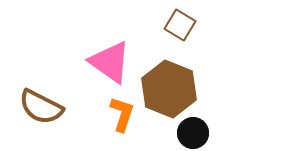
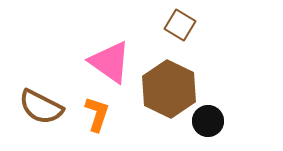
brown hexagon: rotated 4 degrees clockwise
orange L-shape: moved 25 px left
black circle: moved 15 px right, 12 px up
